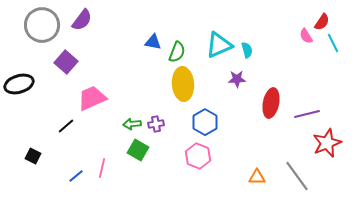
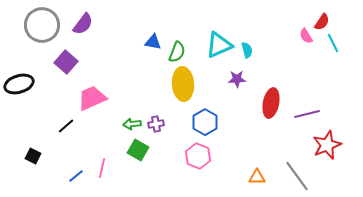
purple semicircle: moved 1 px right, 4 px down
red star: moved 2 px down
